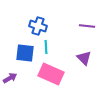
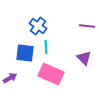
blue cross: rotated 18 degrees clockwise
